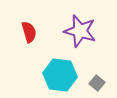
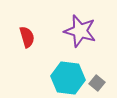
red semicircle: moved 2 px left, 5 px down
cyan hexagon: moved 8 px right, 3 px down
